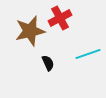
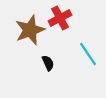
brown star: moved 1 px up; rotated 8 degrees counterclockwise
cyan line: rotated 75 degrees clockwise
